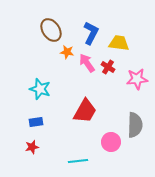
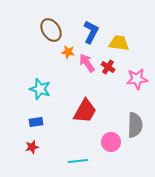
blue L-shape: moved 1 px up
orange star: moved 1 px right
